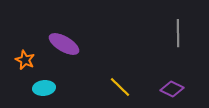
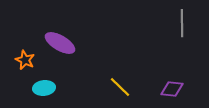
gray line: moved 4 px right, 10 px up
purple ellipse: moved 4 px left, 1 px up
purple diamond: rotated 20 degrees counterclockwise
